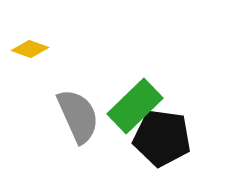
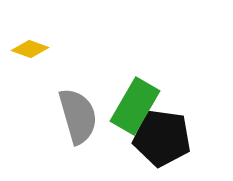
green rectangle: rotated 16 degrees counterclockwise
gray semicircle: rotated 8 degrees clockwise
